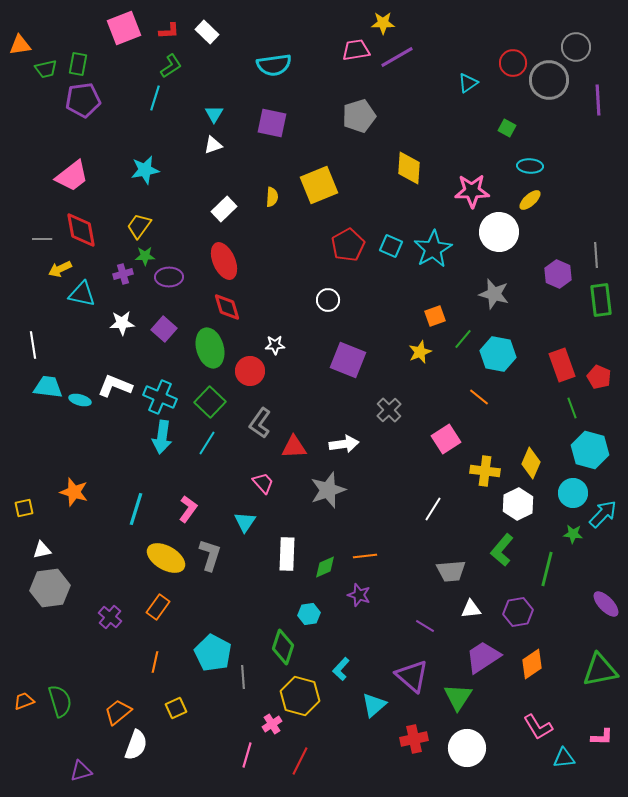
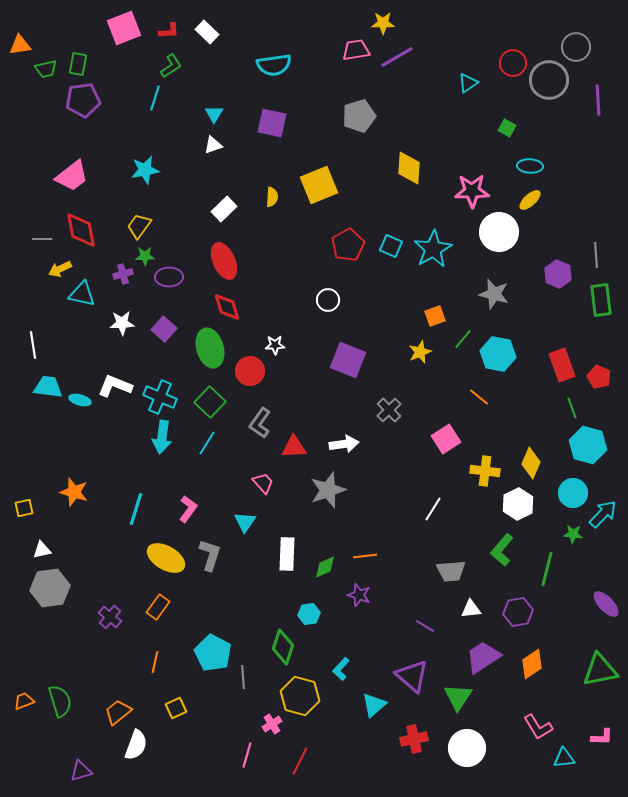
cyan hexagon at (590, 450): moved 2 px left, 5 px up
